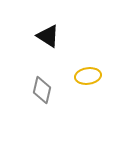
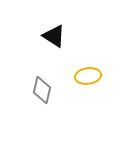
black triangle: moved 6 px right
